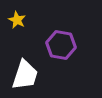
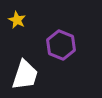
purple hexagon: rotated 12 degrees clockwise
